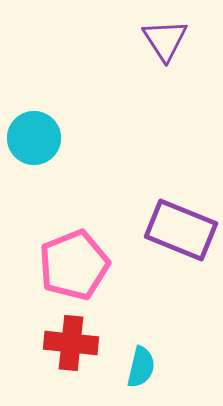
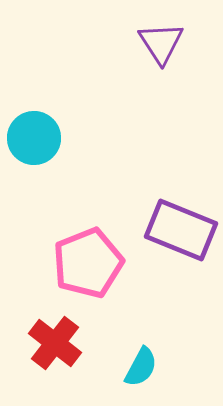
purple triangle: moved 4 px left, 3 px down
pink pentagon: moved 14 px right, 2 px up
red cross: moved 16 px left; rotated 32 degrees clockwise
cyan semicircle: rotated 15 degrees clockwise
